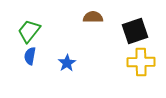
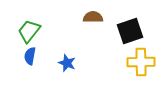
black square: moved 5 px left
blue star: rotated 18 degrees counterclockwise
